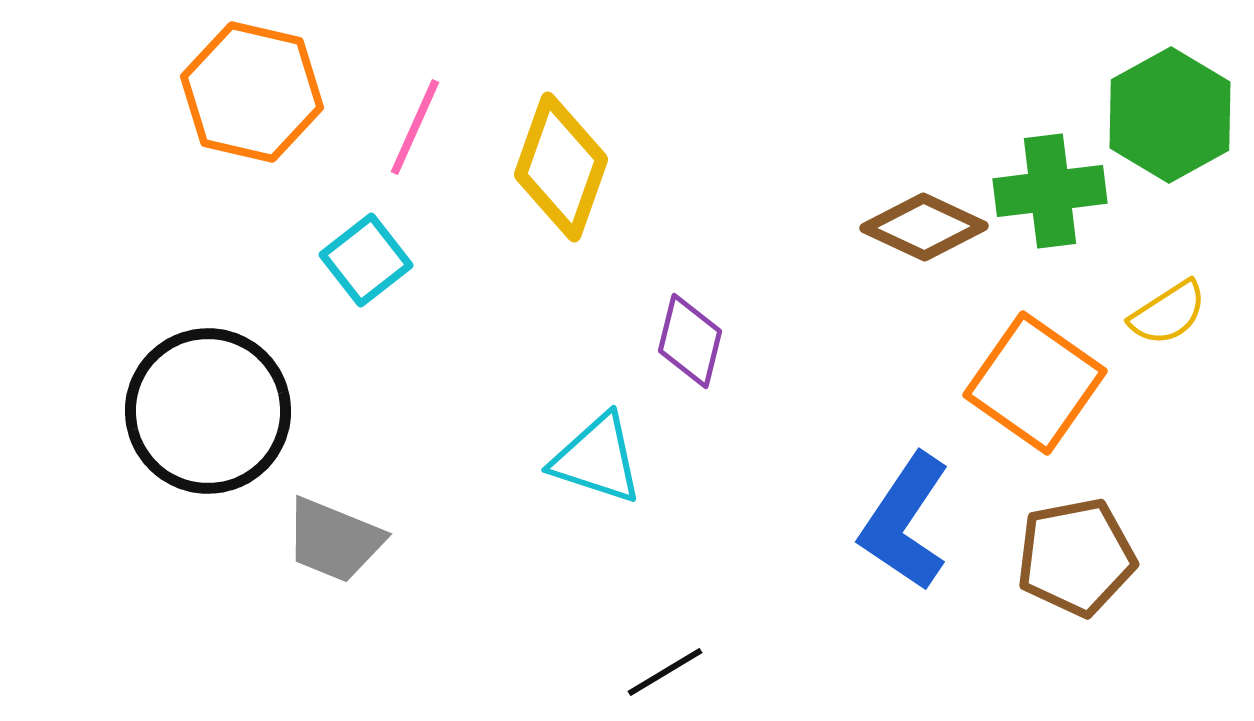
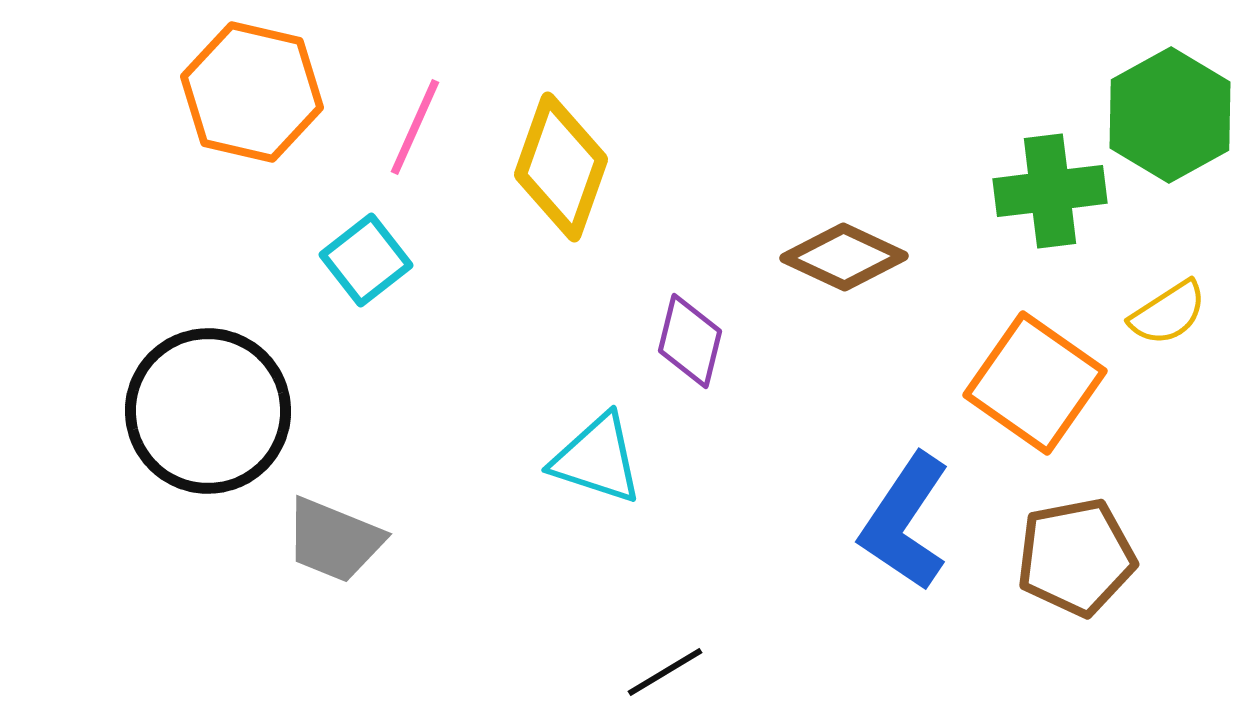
brown diamond: moved 80 px left, 30 px down
